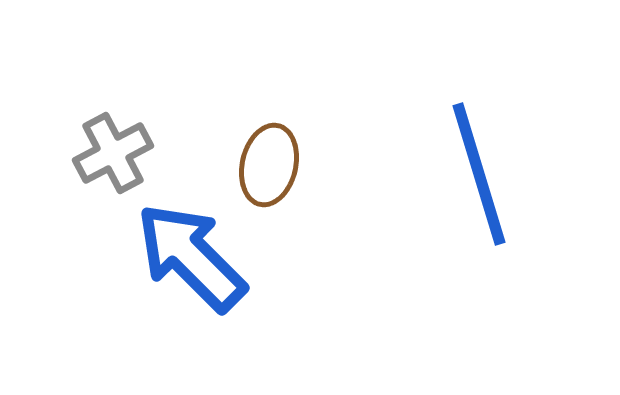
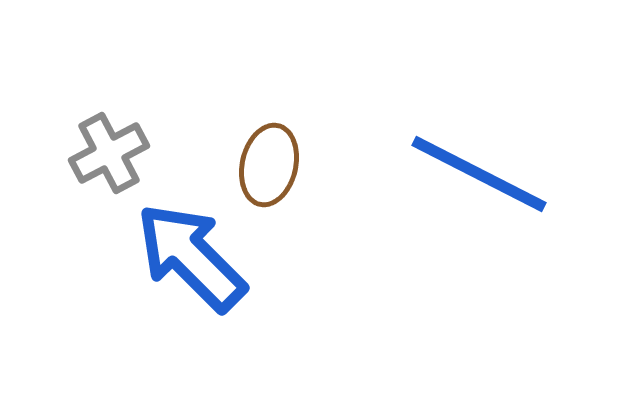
gray cross: moved 4 px left
blue line: rotated 46 degrees counterclockwise
